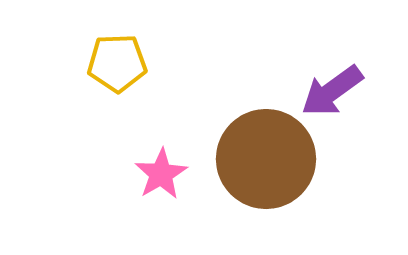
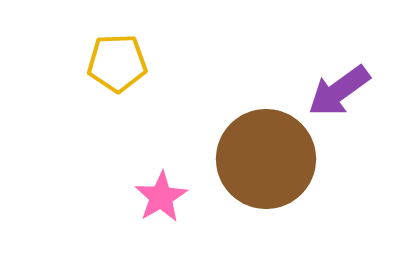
purple arrow: moved 7 px right
pink star: moved 23 px down
